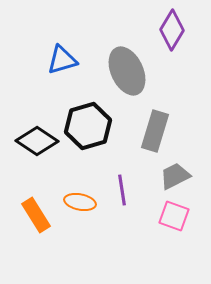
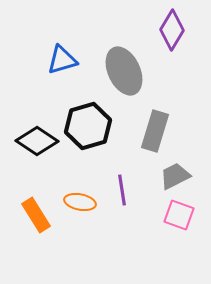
gray ellipse: moved 3 px left
pink square: moved 5 px right, 1 px up
